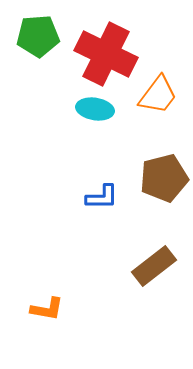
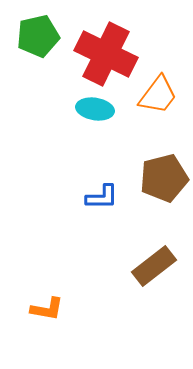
green pentagon: rotated 9 degrees counterclockwise
